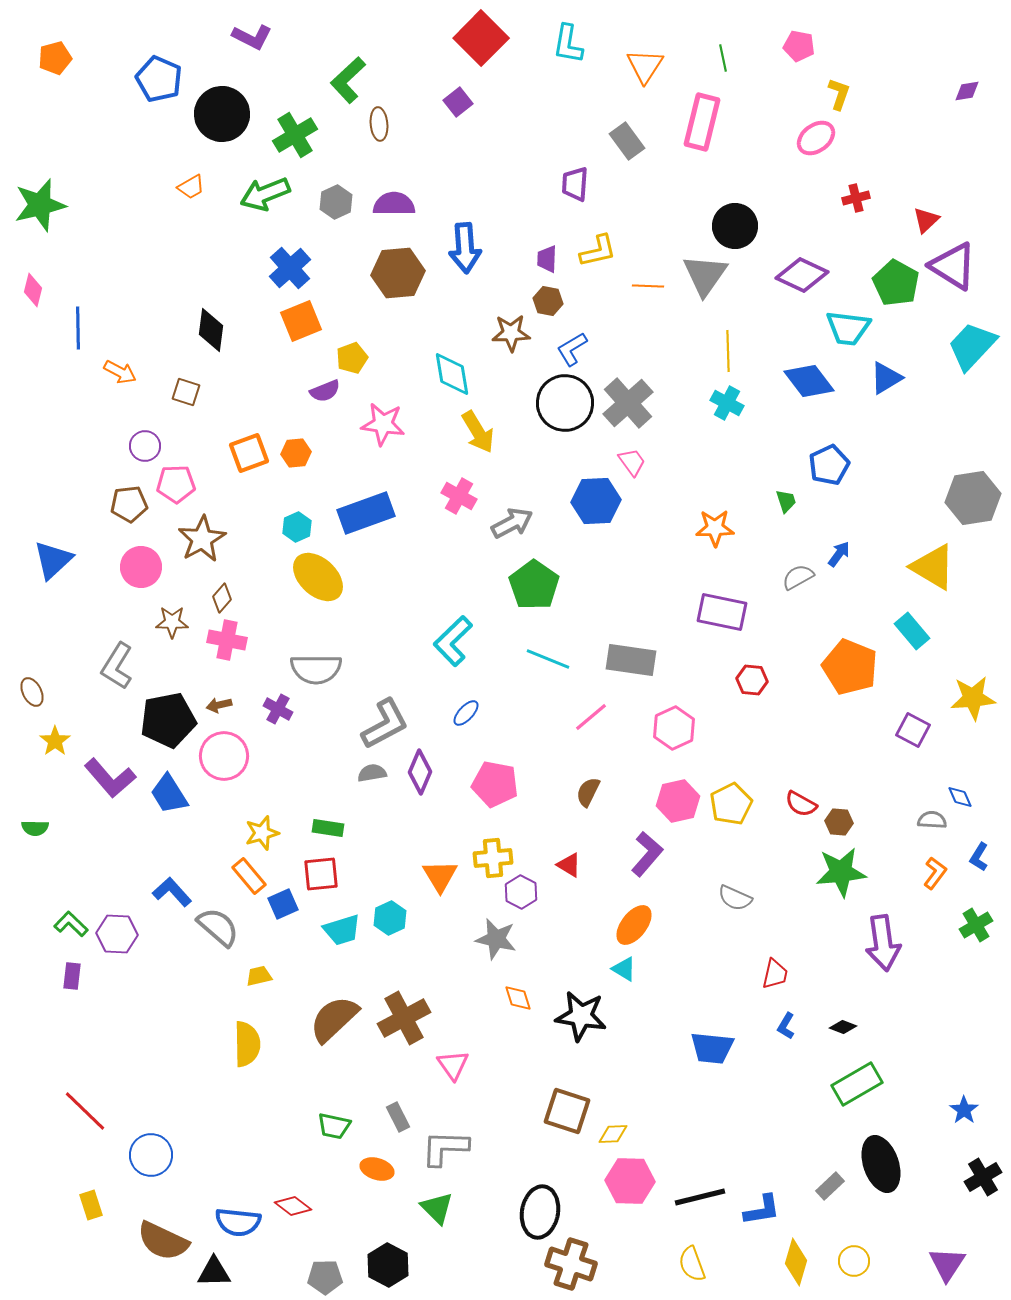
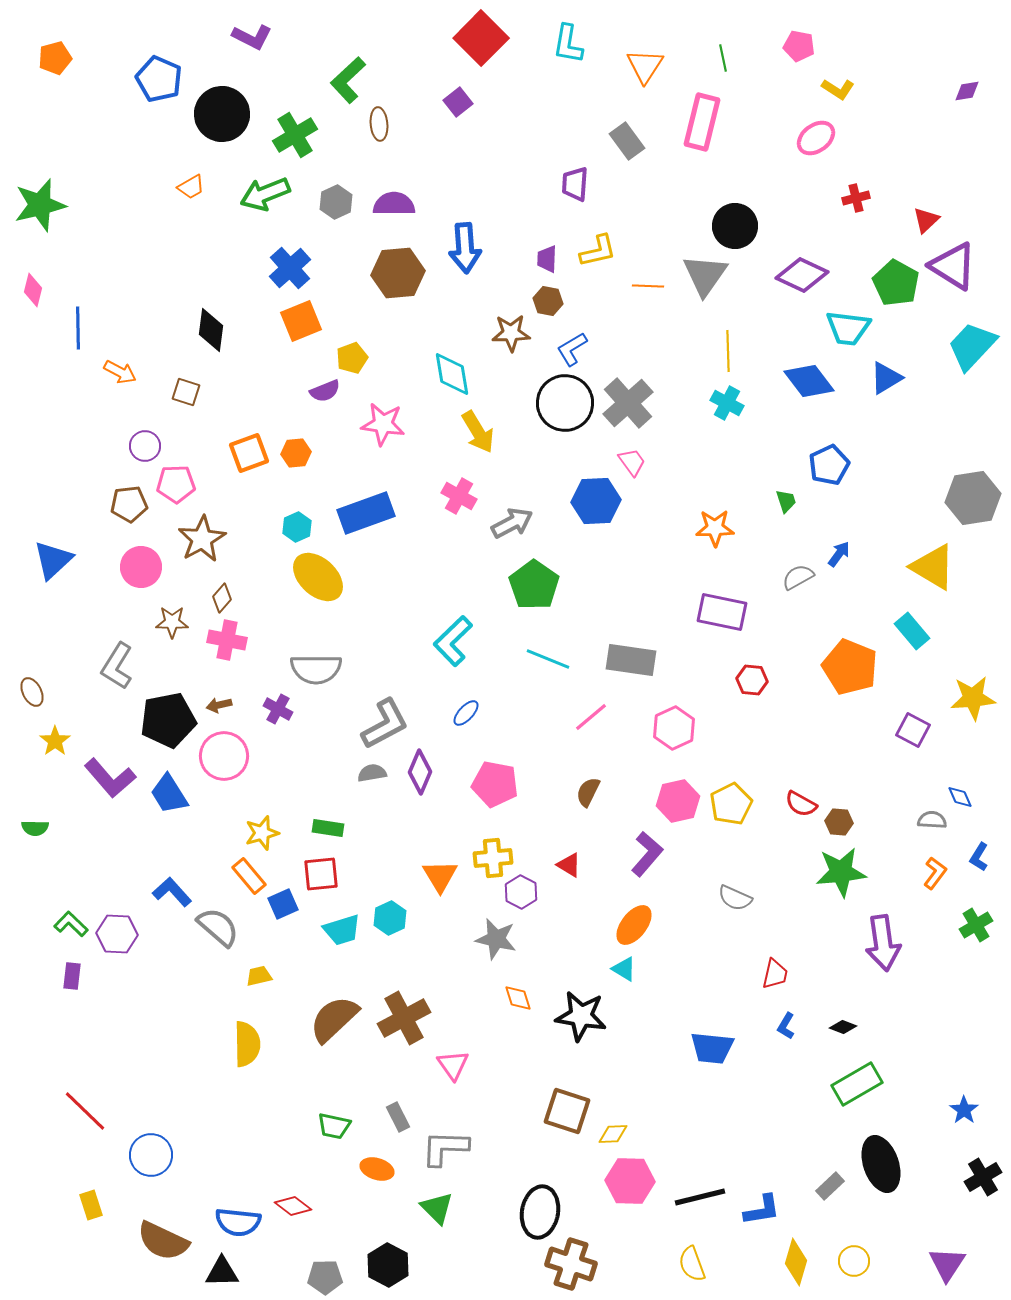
yellow L-shape at (839, 94): moved 1 px left, 5 px up; rotated 104 degrees clockwise
black triangle at (214, 1272): moved 8 px right
